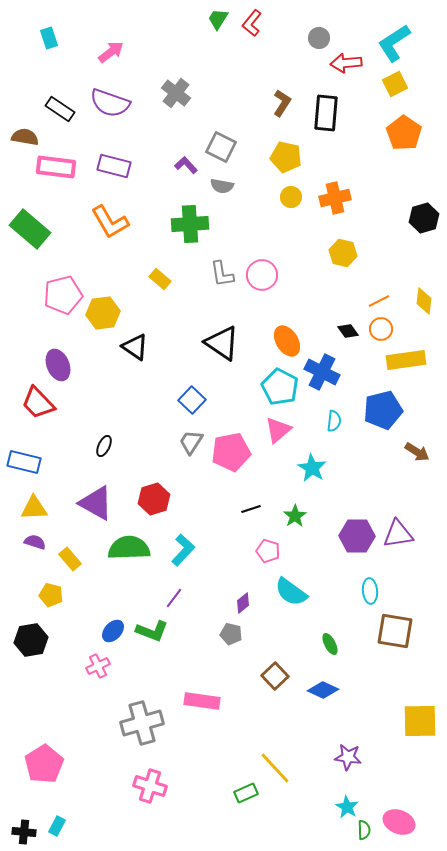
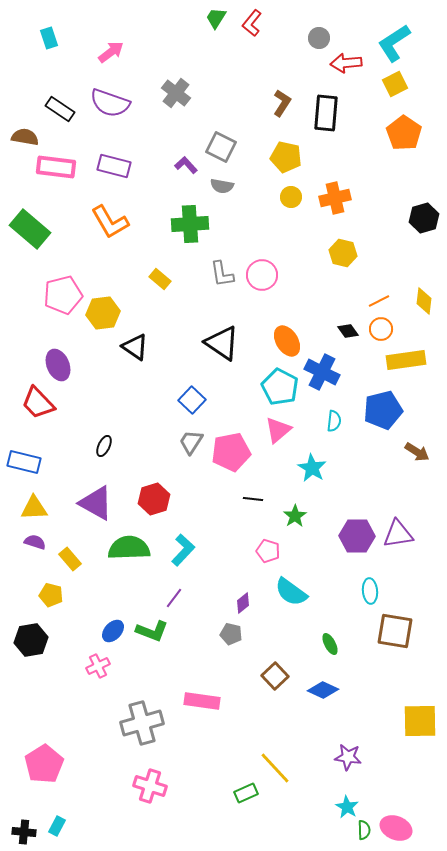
green trapezoid at (218, 19): moved 2 px left, 1 px up
black line at (251, 509): moved 2 px right, 10 px up; rotated 24 degrees clockwise
pink ellipse at (399, 822): moved 3 px left, 6 px down
